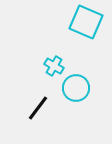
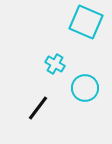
cyan cross: moved 1 px right, 2 px up
cyan circle: moved 9 px right
